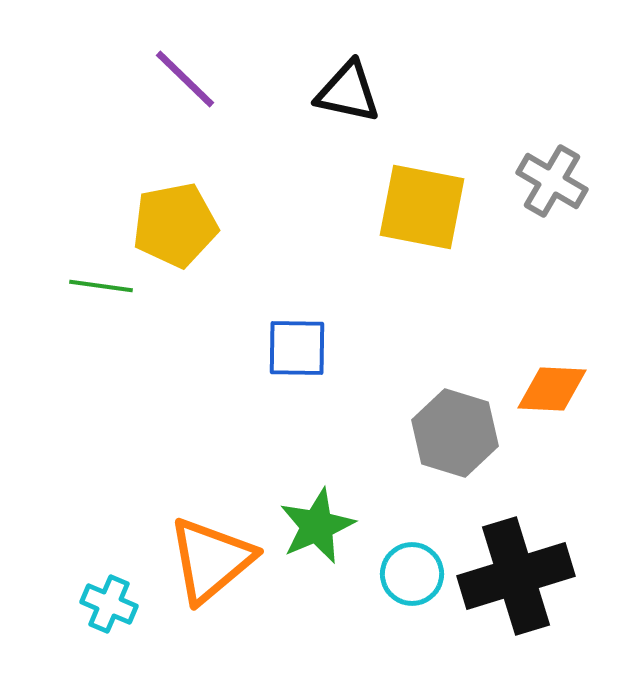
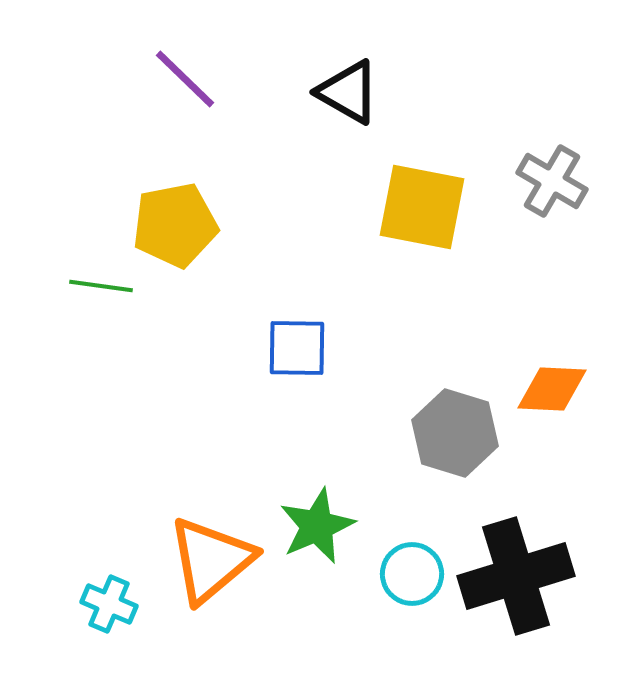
black triangle: rotated 18 degrees clockwise
